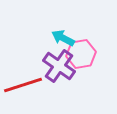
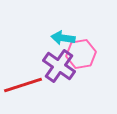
cyan arrow: rotated 20 degrees counterclockwise
